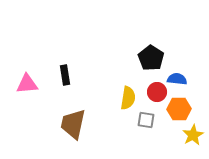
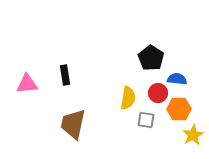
red circle: moved 1 px right, 1 px down
